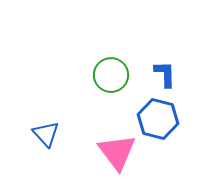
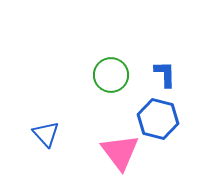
pink triangle: moved 3 px right
